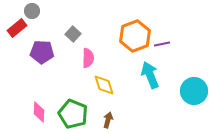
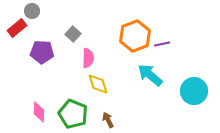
cyan arrow: rotated 28 degrees counterclockwise
yellow diamond: moved 6 px left, 1 px up
brown arrow: rotated 42 degrees counterclockwise
